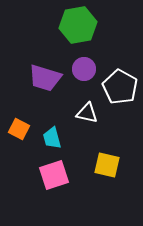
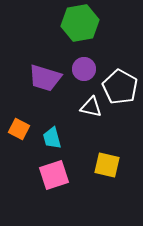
green hexagon: moved 2 px right, 2 px up
white triangle: moved 4 px right, 6 px up
